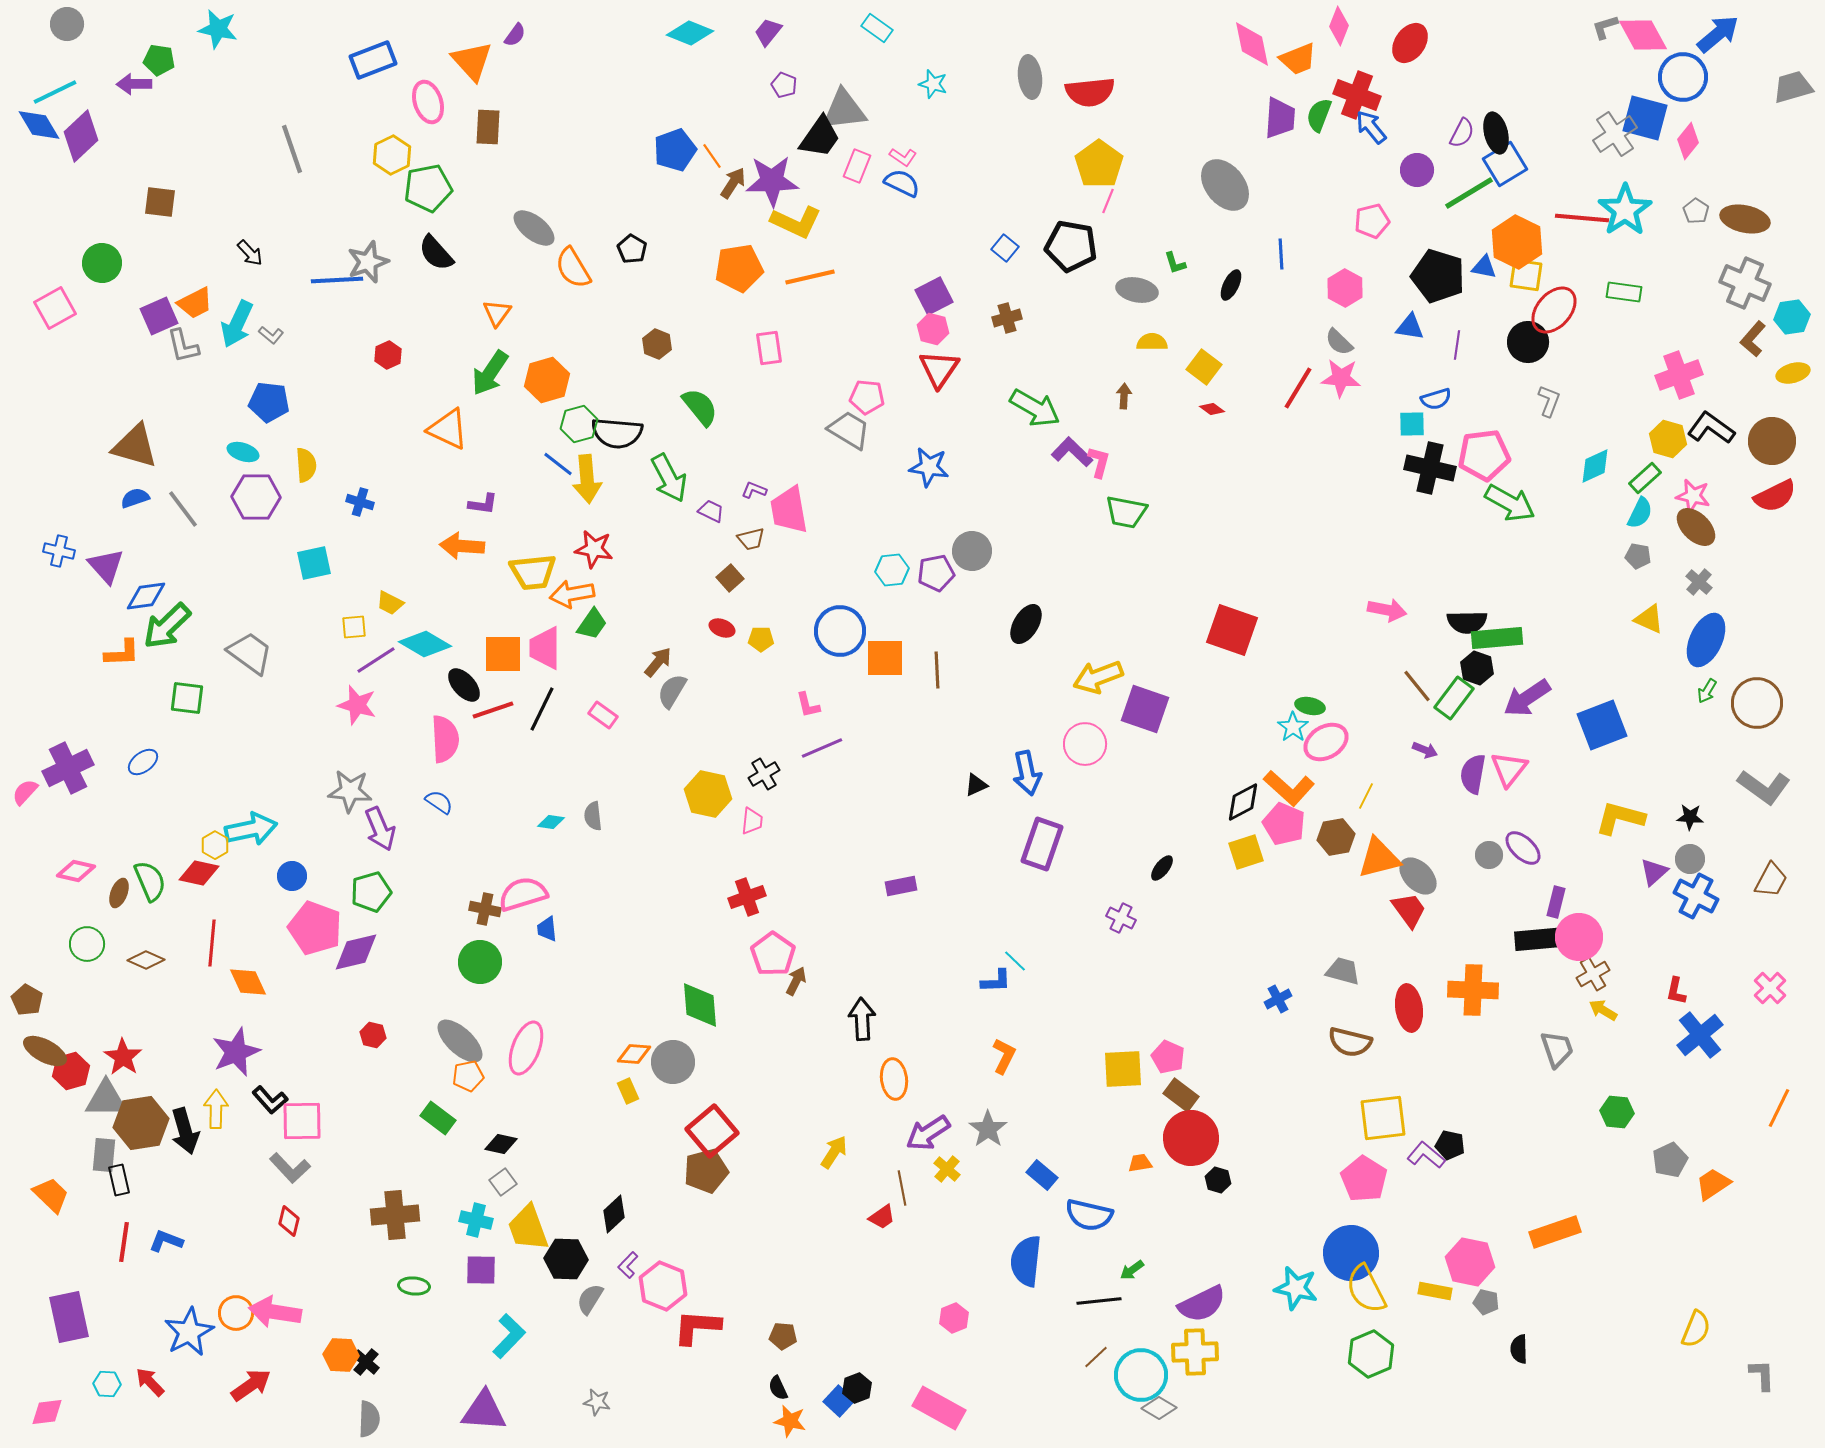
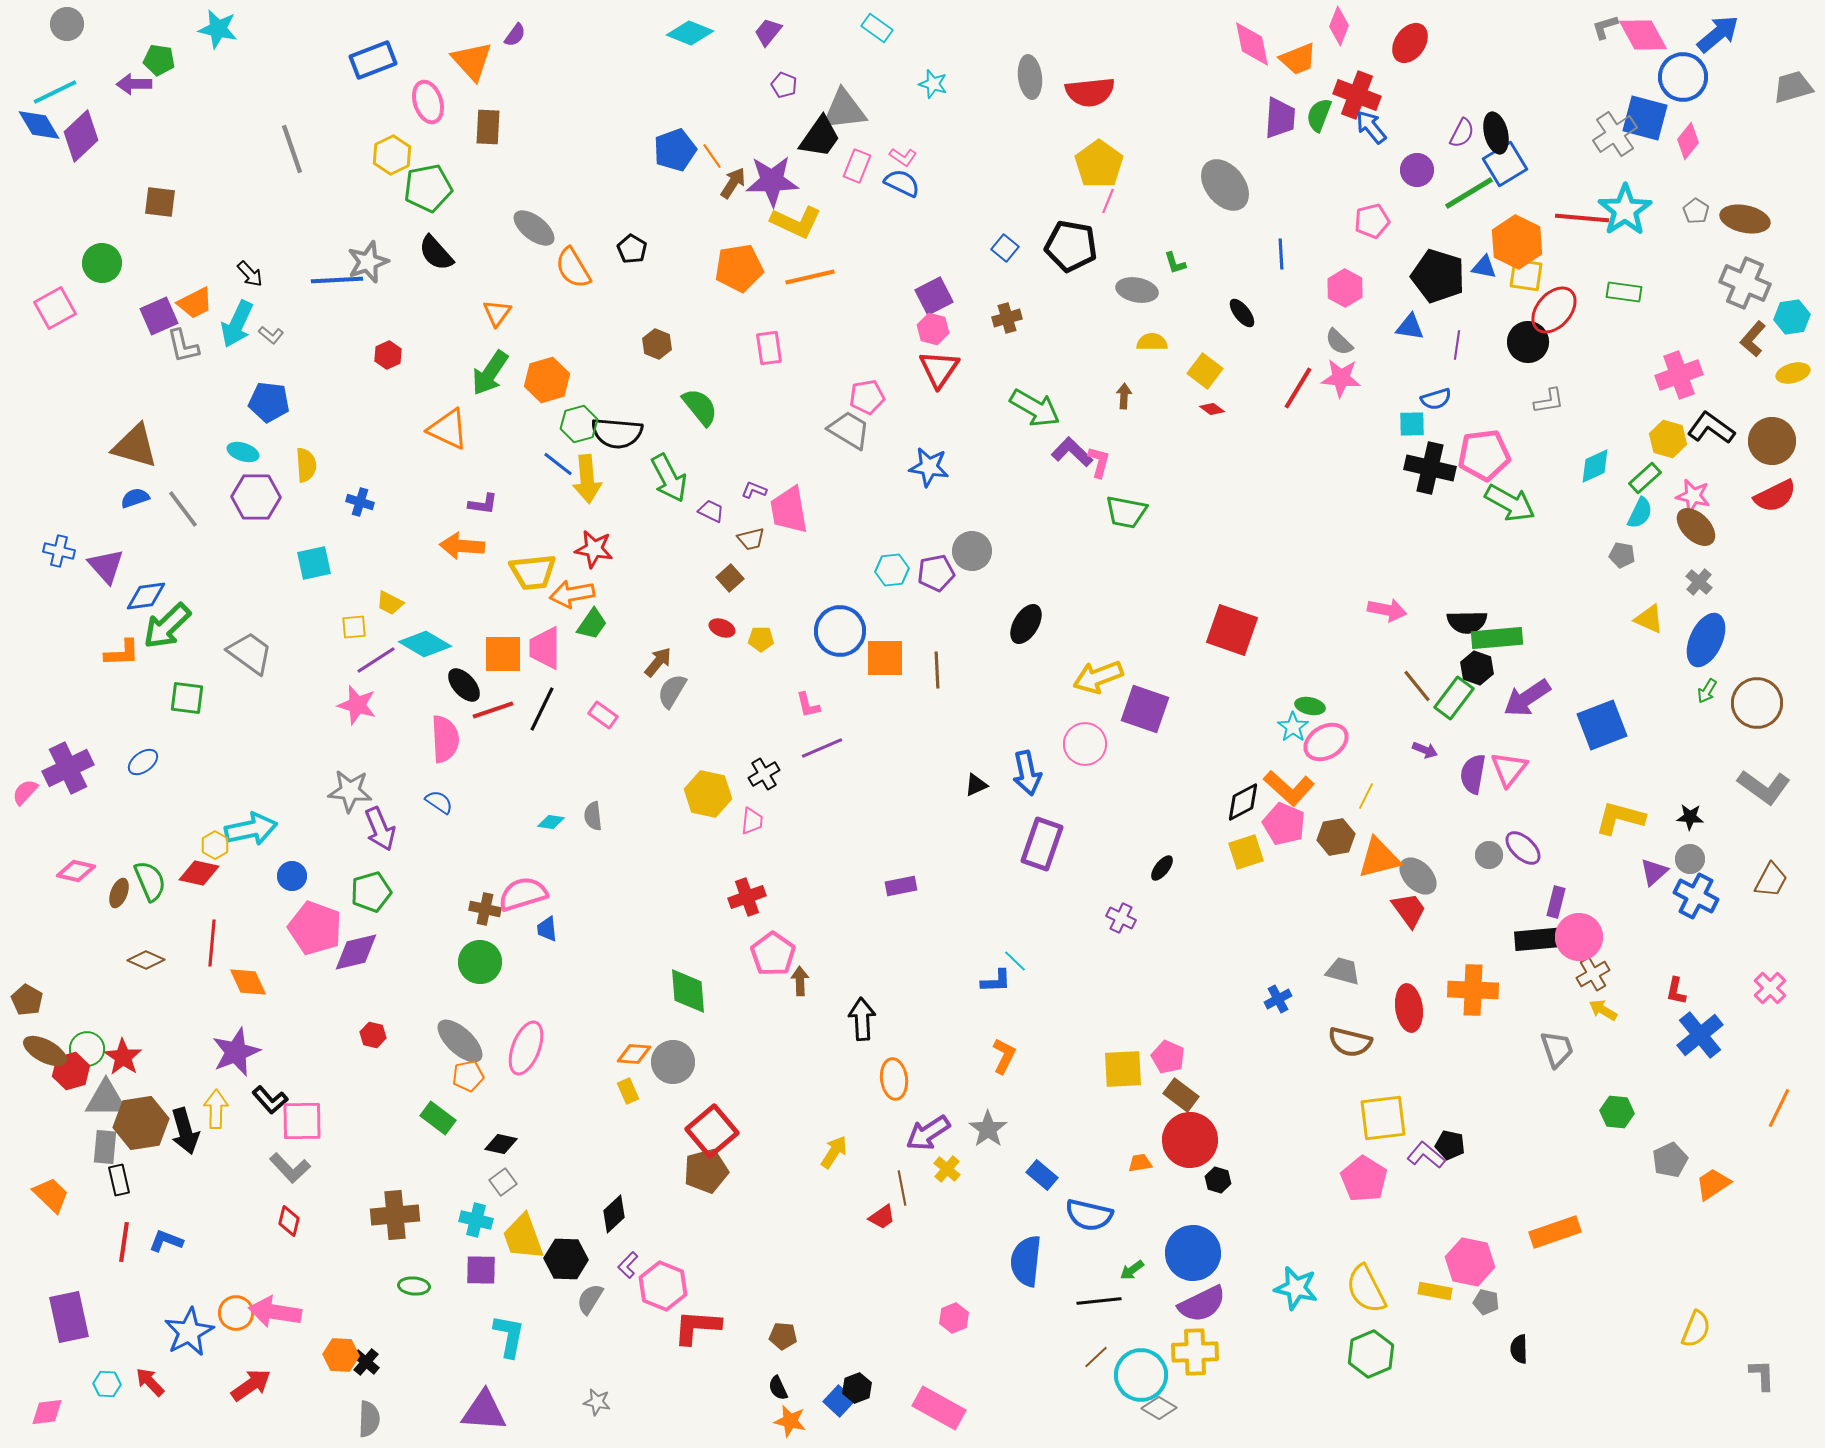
black arrow at (250, 253): moved 21 px down
black ellipse at (1231, 285): moved 11 px right, 28 px down; rotated 64 degrees counterclockwise
yellow square at (1204, 367): moved 1 px right, 4 px down
pink pentagon at (867, 397): rotated 16 degrees counterclockwise
gray L-shape at (1549, 401): rotated 60 degrees clockwise
gray pentagon at (1638, 556): moved 16 px left, 1 px up
green circle at (87, 944): moved 105 px down
brown arrow at (796, 981): moved 4 px right; rotated 28 degrees counterclockwise
green diamond at (700, 1005): moved 12 px left, 14 px up
red circle at (1191, 1138): moved 1 px left, 2 px down
gray rectangle at (104, 1155): moved 1 px right, 8 px up
yellow trapezoid at (528, 1228): moved 5 px left, 9 px down
blue circle at (1351, 1253): moved 158 px left
cyan L-shape at (509, 1336): rotated 33 degrees counterclockwise
